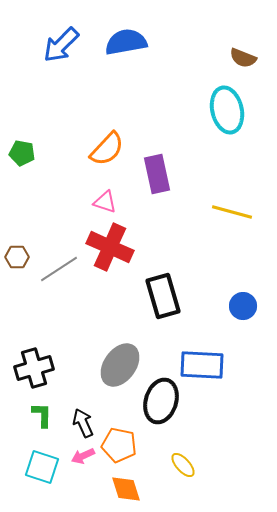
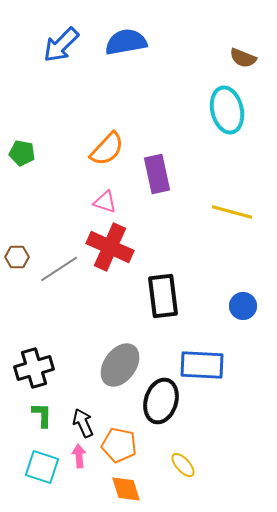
black rectangle: rotated 9 degrees clockwise
pink arrow: moved 4 px left; rotated 110 degrees clockwise
